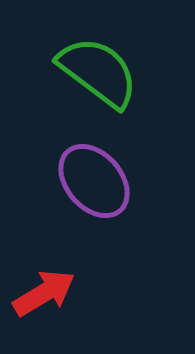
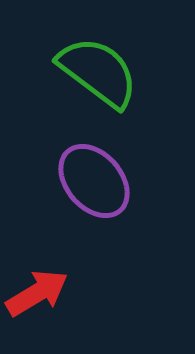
red arrow: moved 7 px left
